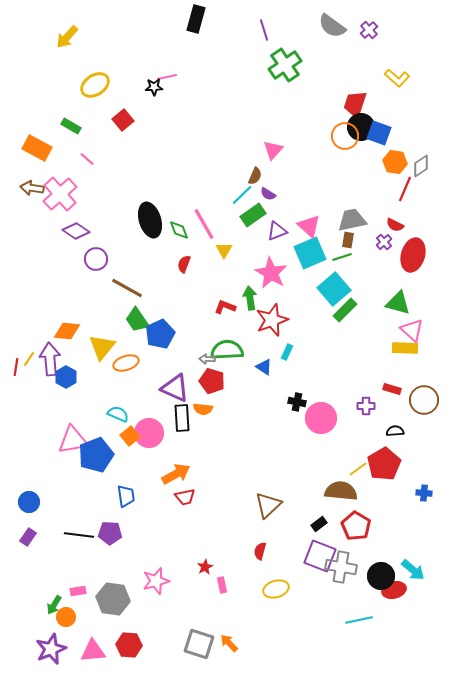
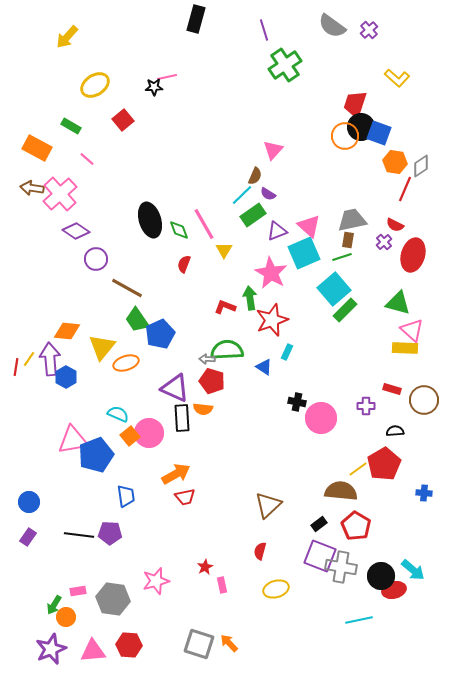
cyan square at (310, 253): moved 6 px left
